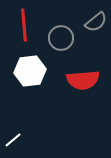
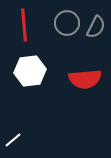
gray semicircle: moved 5 px down; rotated 25 degrees counterclockwise
gray circle: moved 6 px right, 15 px up
red semicircle: moved 2 px right, 1 px up
